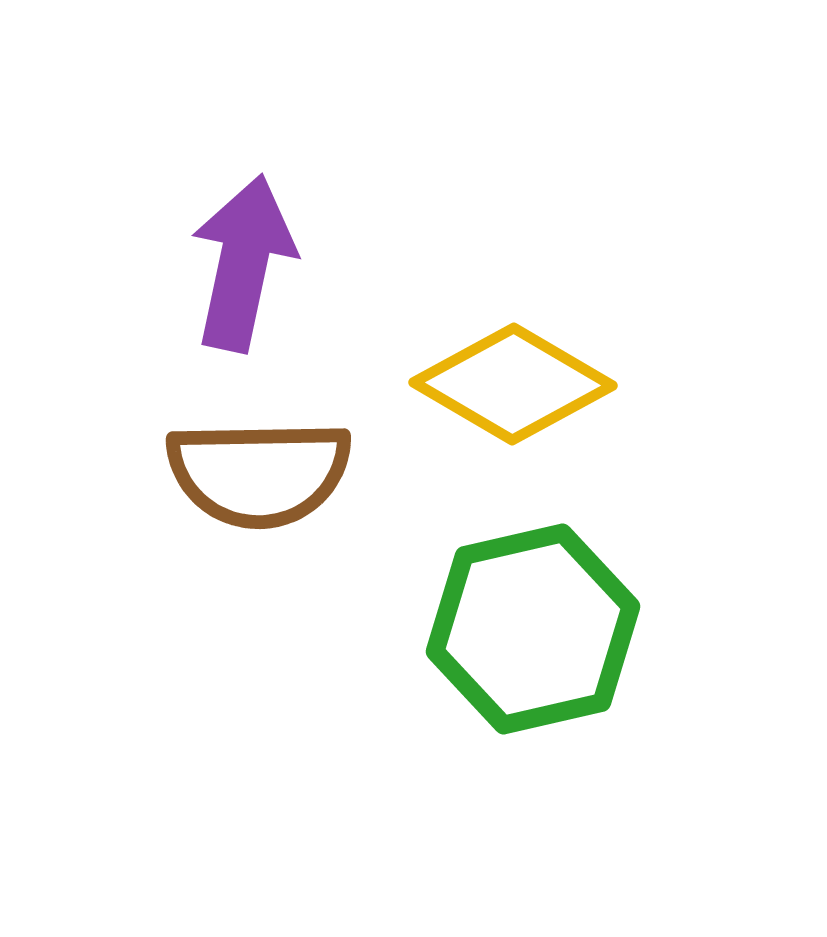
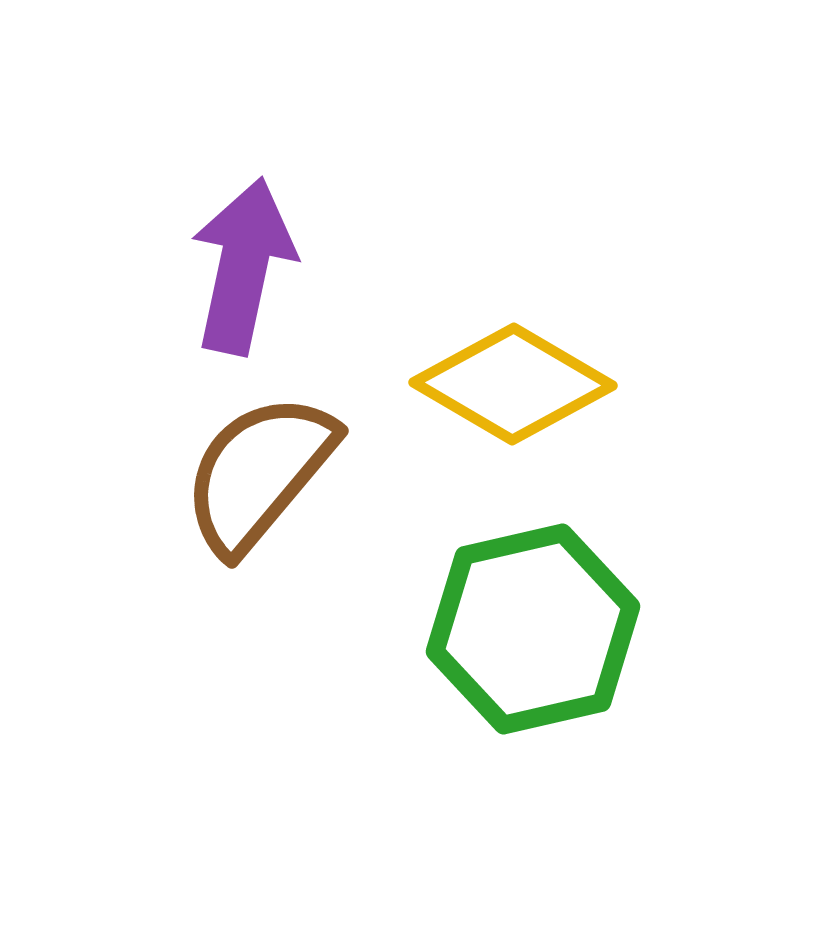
purple arrow: moved 3 px down
brown semicircle: rotated 131 degrees clockwise
